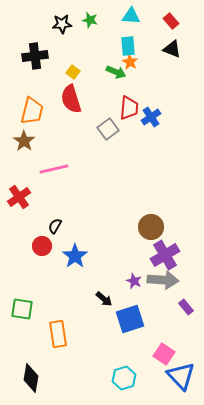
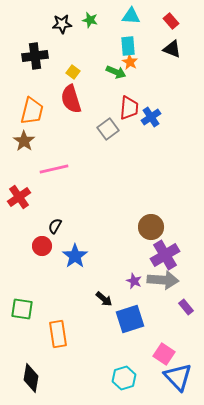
blue triangle: moved 3 px left, 1 px down
